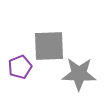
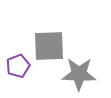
purple pentagon: moved 2 px left, 1 px up
